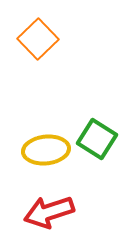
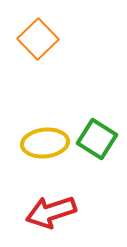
yellow ellipse: moved 1 px left, 7 px up
red arrow: moved 2 px right
